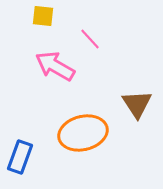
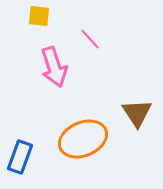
yellow square: moved 4 px left
pink arrow: moved 1 px left, 1 px down; rotated 138 degrees counterclockwise
brown triangle: moved 9 px down
orange ellipse: moved 6 px down; rotated 9 degrees counterclockwise
